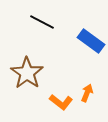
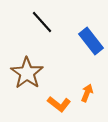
black line: rotated 20 degrees clockwise
blue rectangle: rotated 16 degrees clockwise
orange L-shape: moved 2 px left, 2 px down
